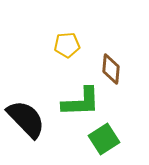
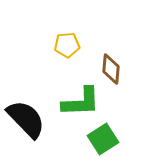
green square: moved 1 px left
